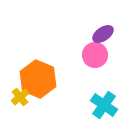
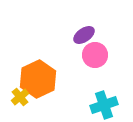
purple ellipse: moved 19 px left, 1 px down
orange hexagon: rotated 12 degrees clockwise
cyan cross: rotated 36 degrees clockwise
